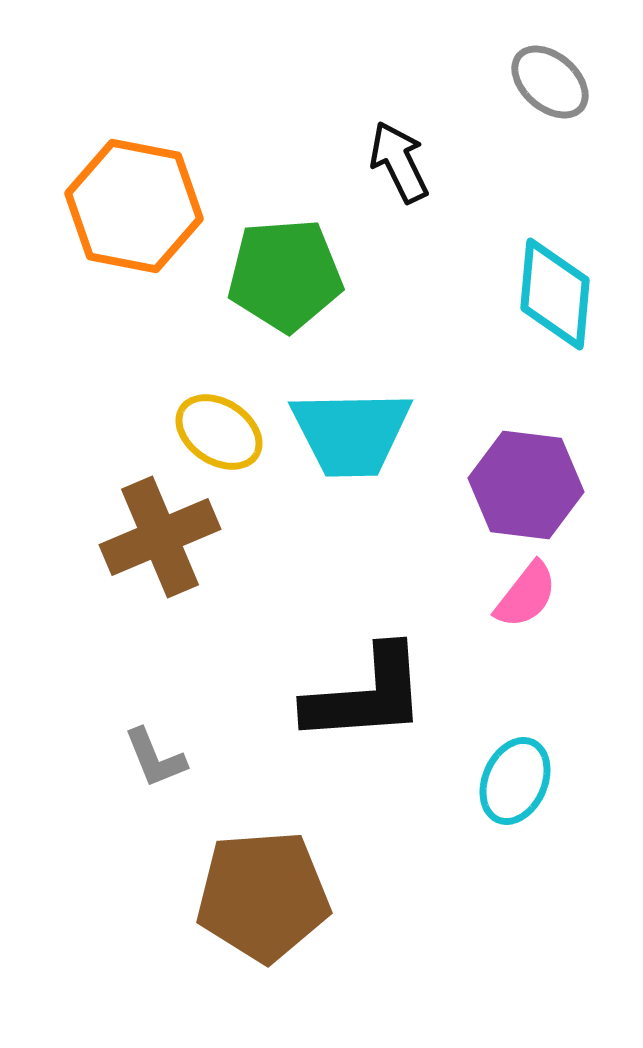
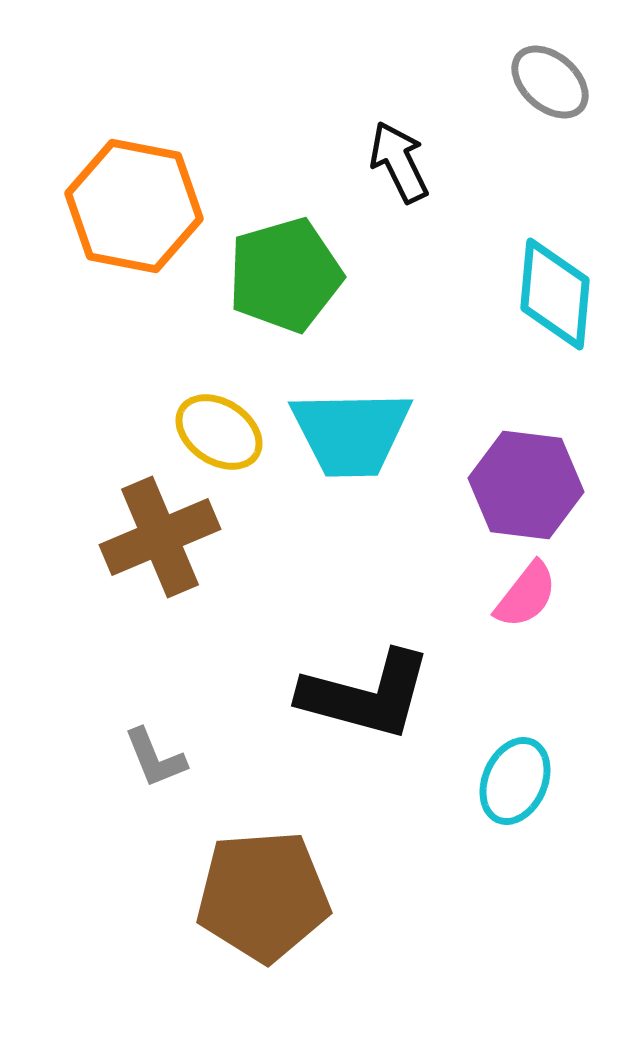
green pentagon: rotated 12 degrees counterclockwise
black L-shape: rotated 19 degrees clockwise
